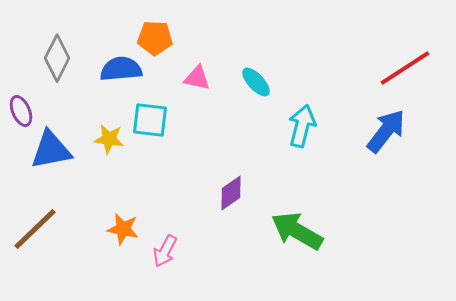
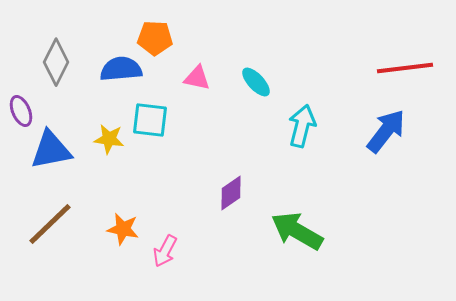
gray diamond: moved 1 px left, 4 px down
red line: rotated 26 degrees clockwise
brown line: moved 15 px right, 5 px up
